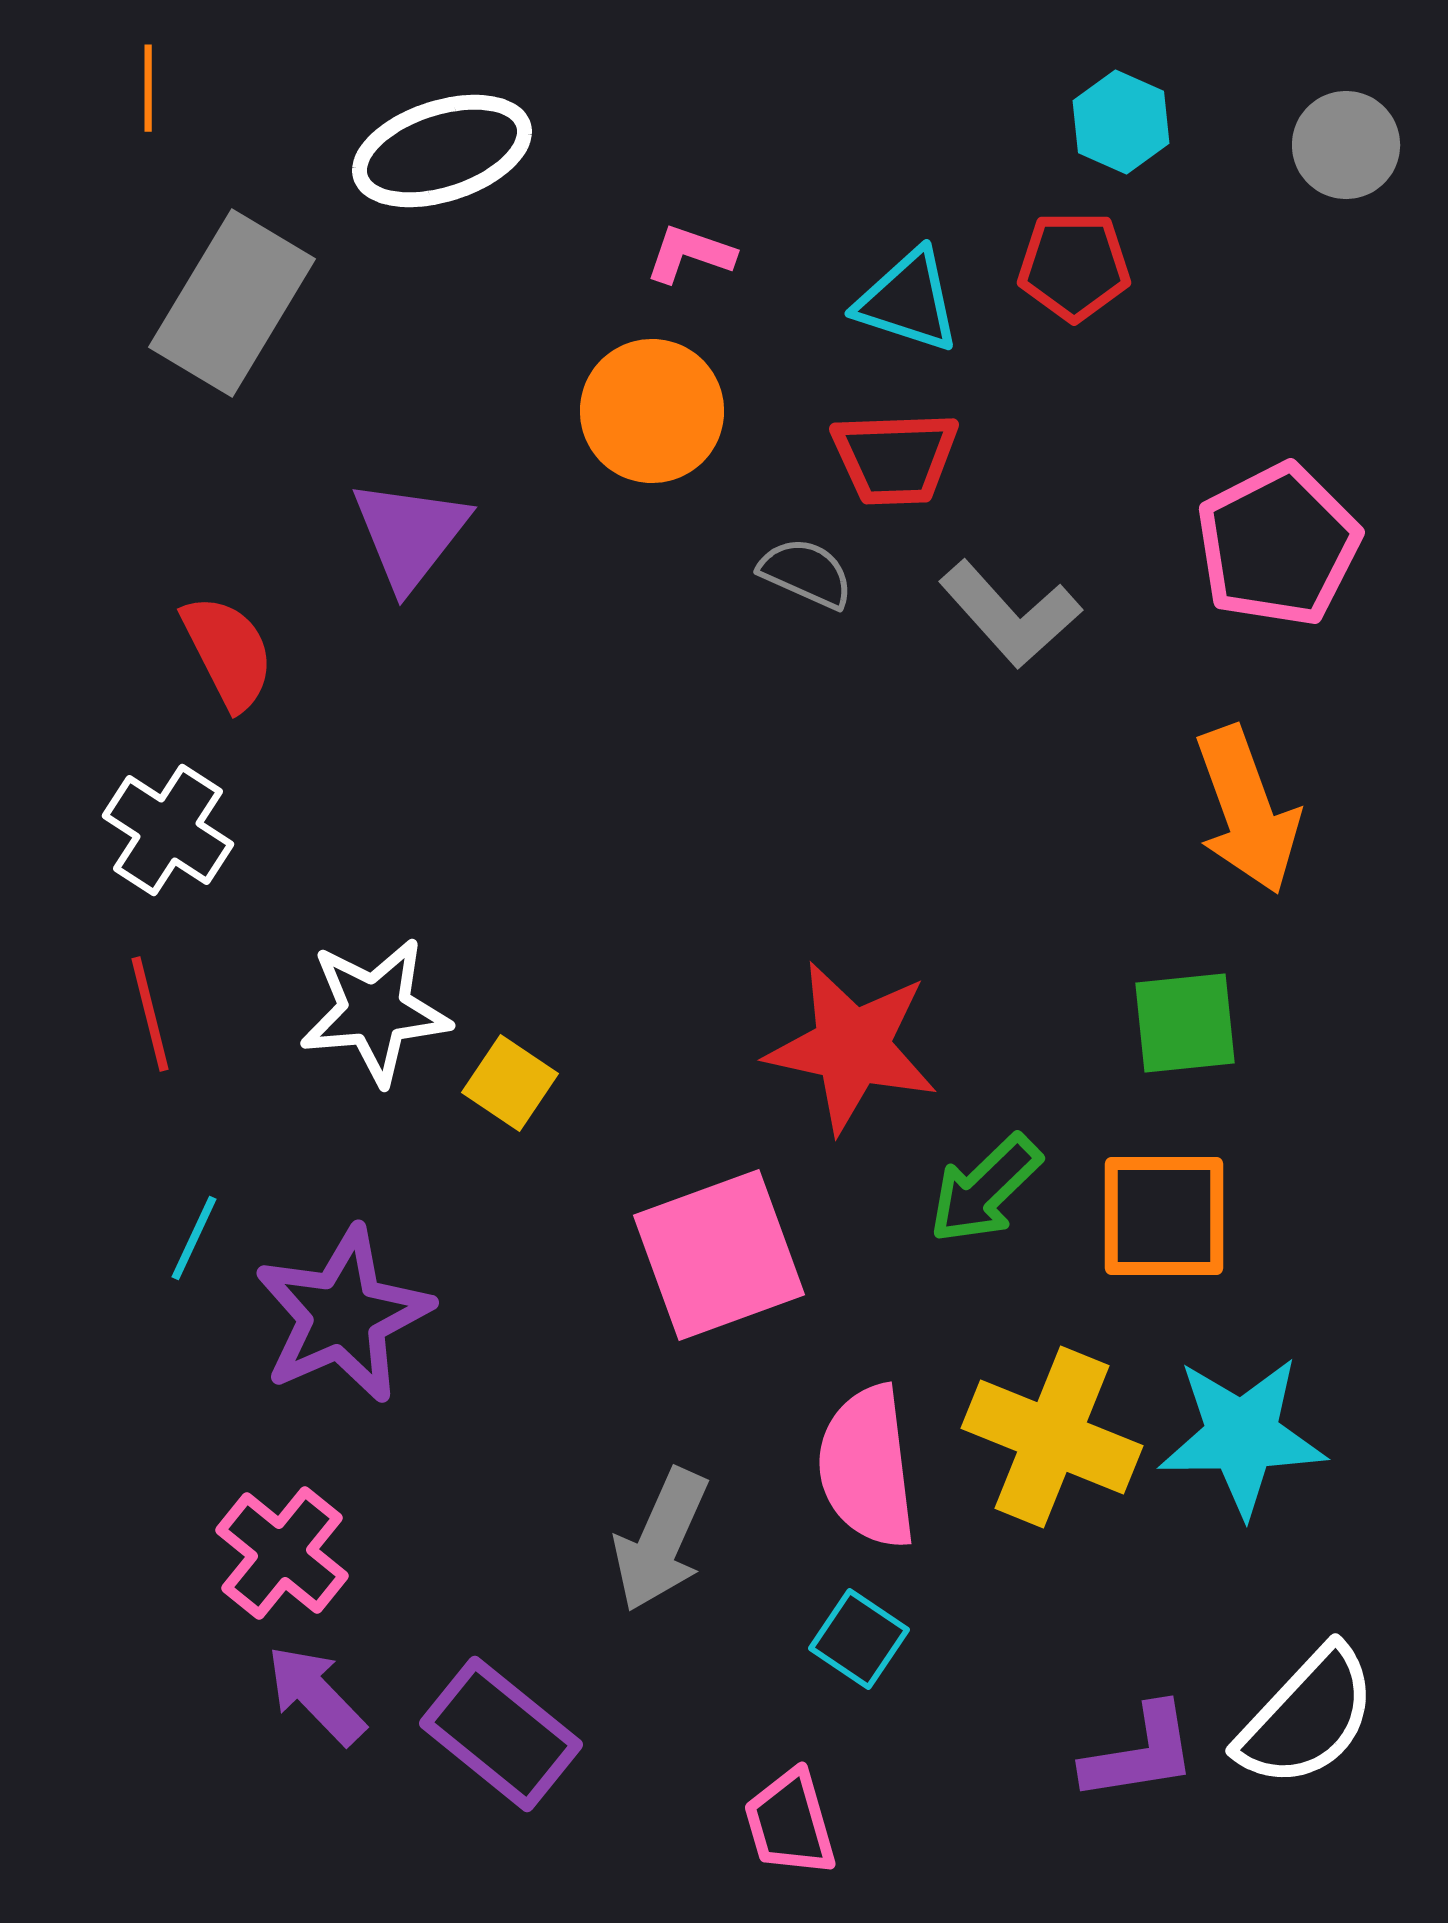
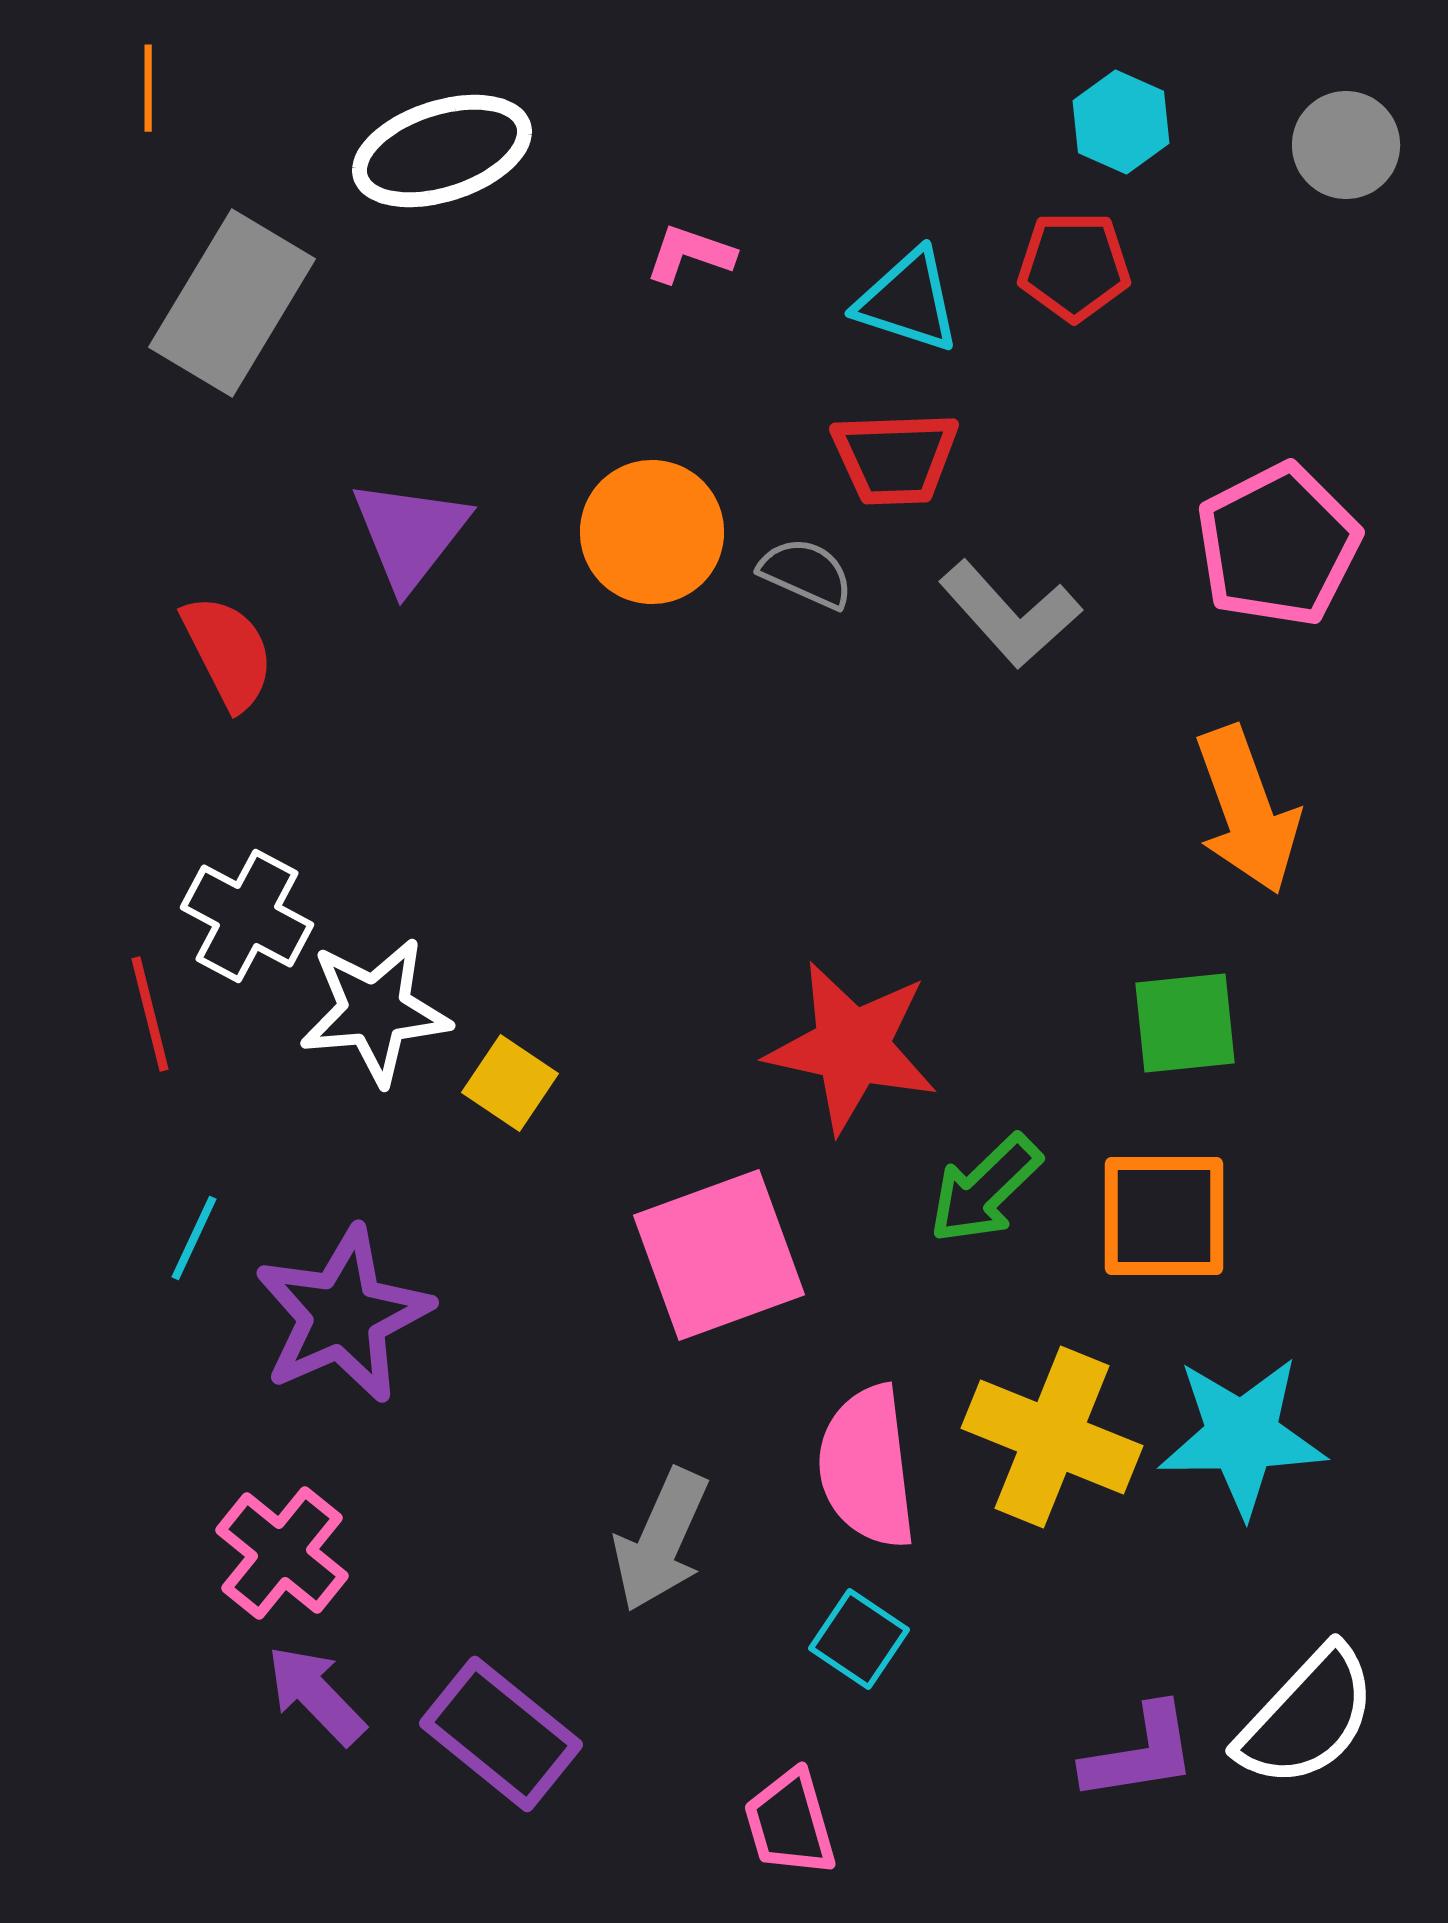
orange circle: moved 121 px down
white cross: moved 79 px right, 86 px down; rotated 5 degrees counterclockwise
